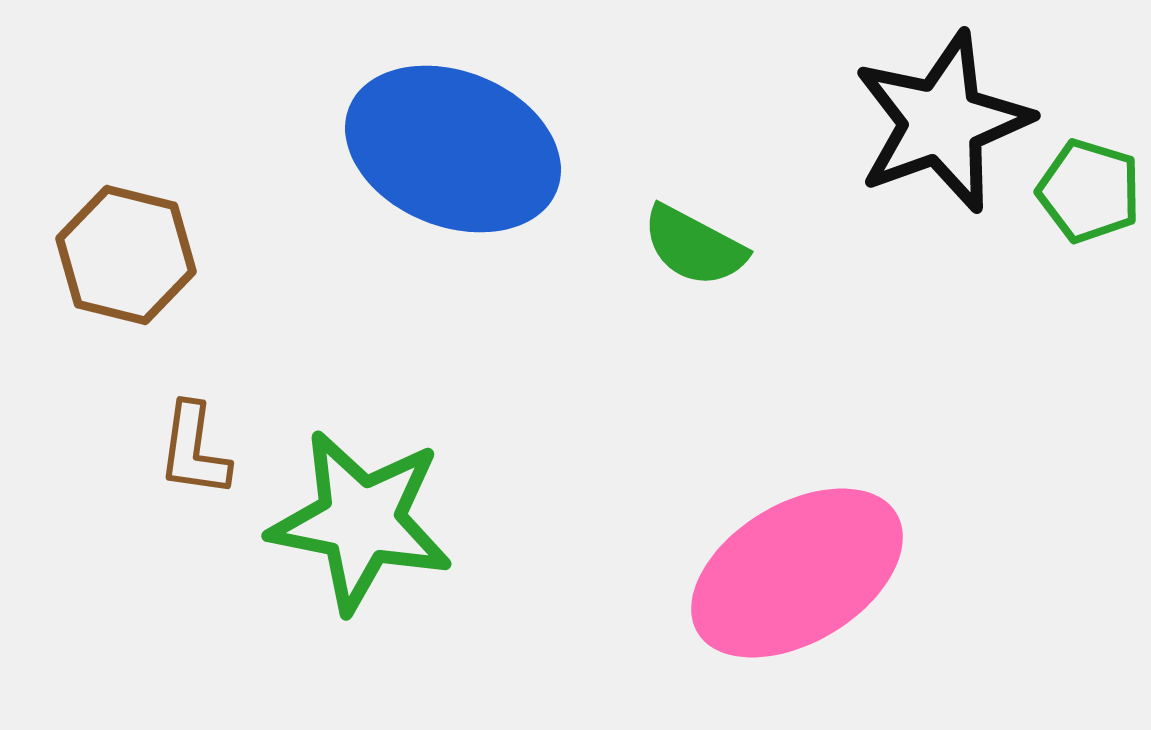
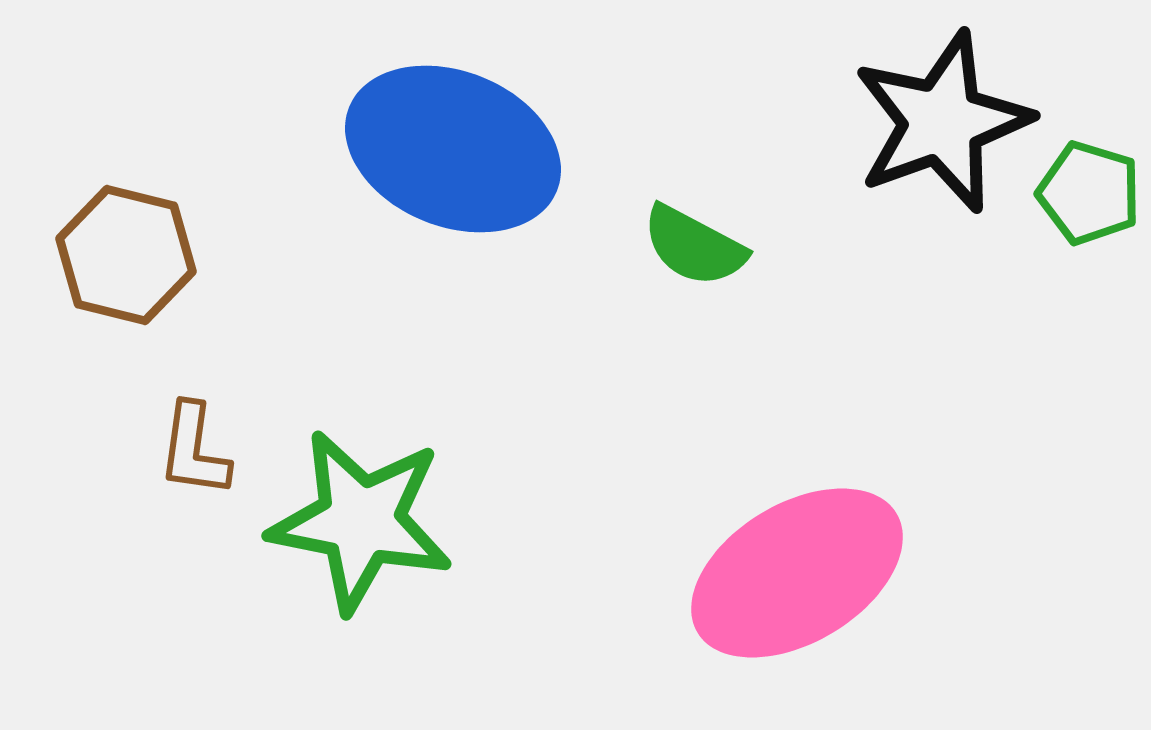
green pentagon: moved 2 px down
